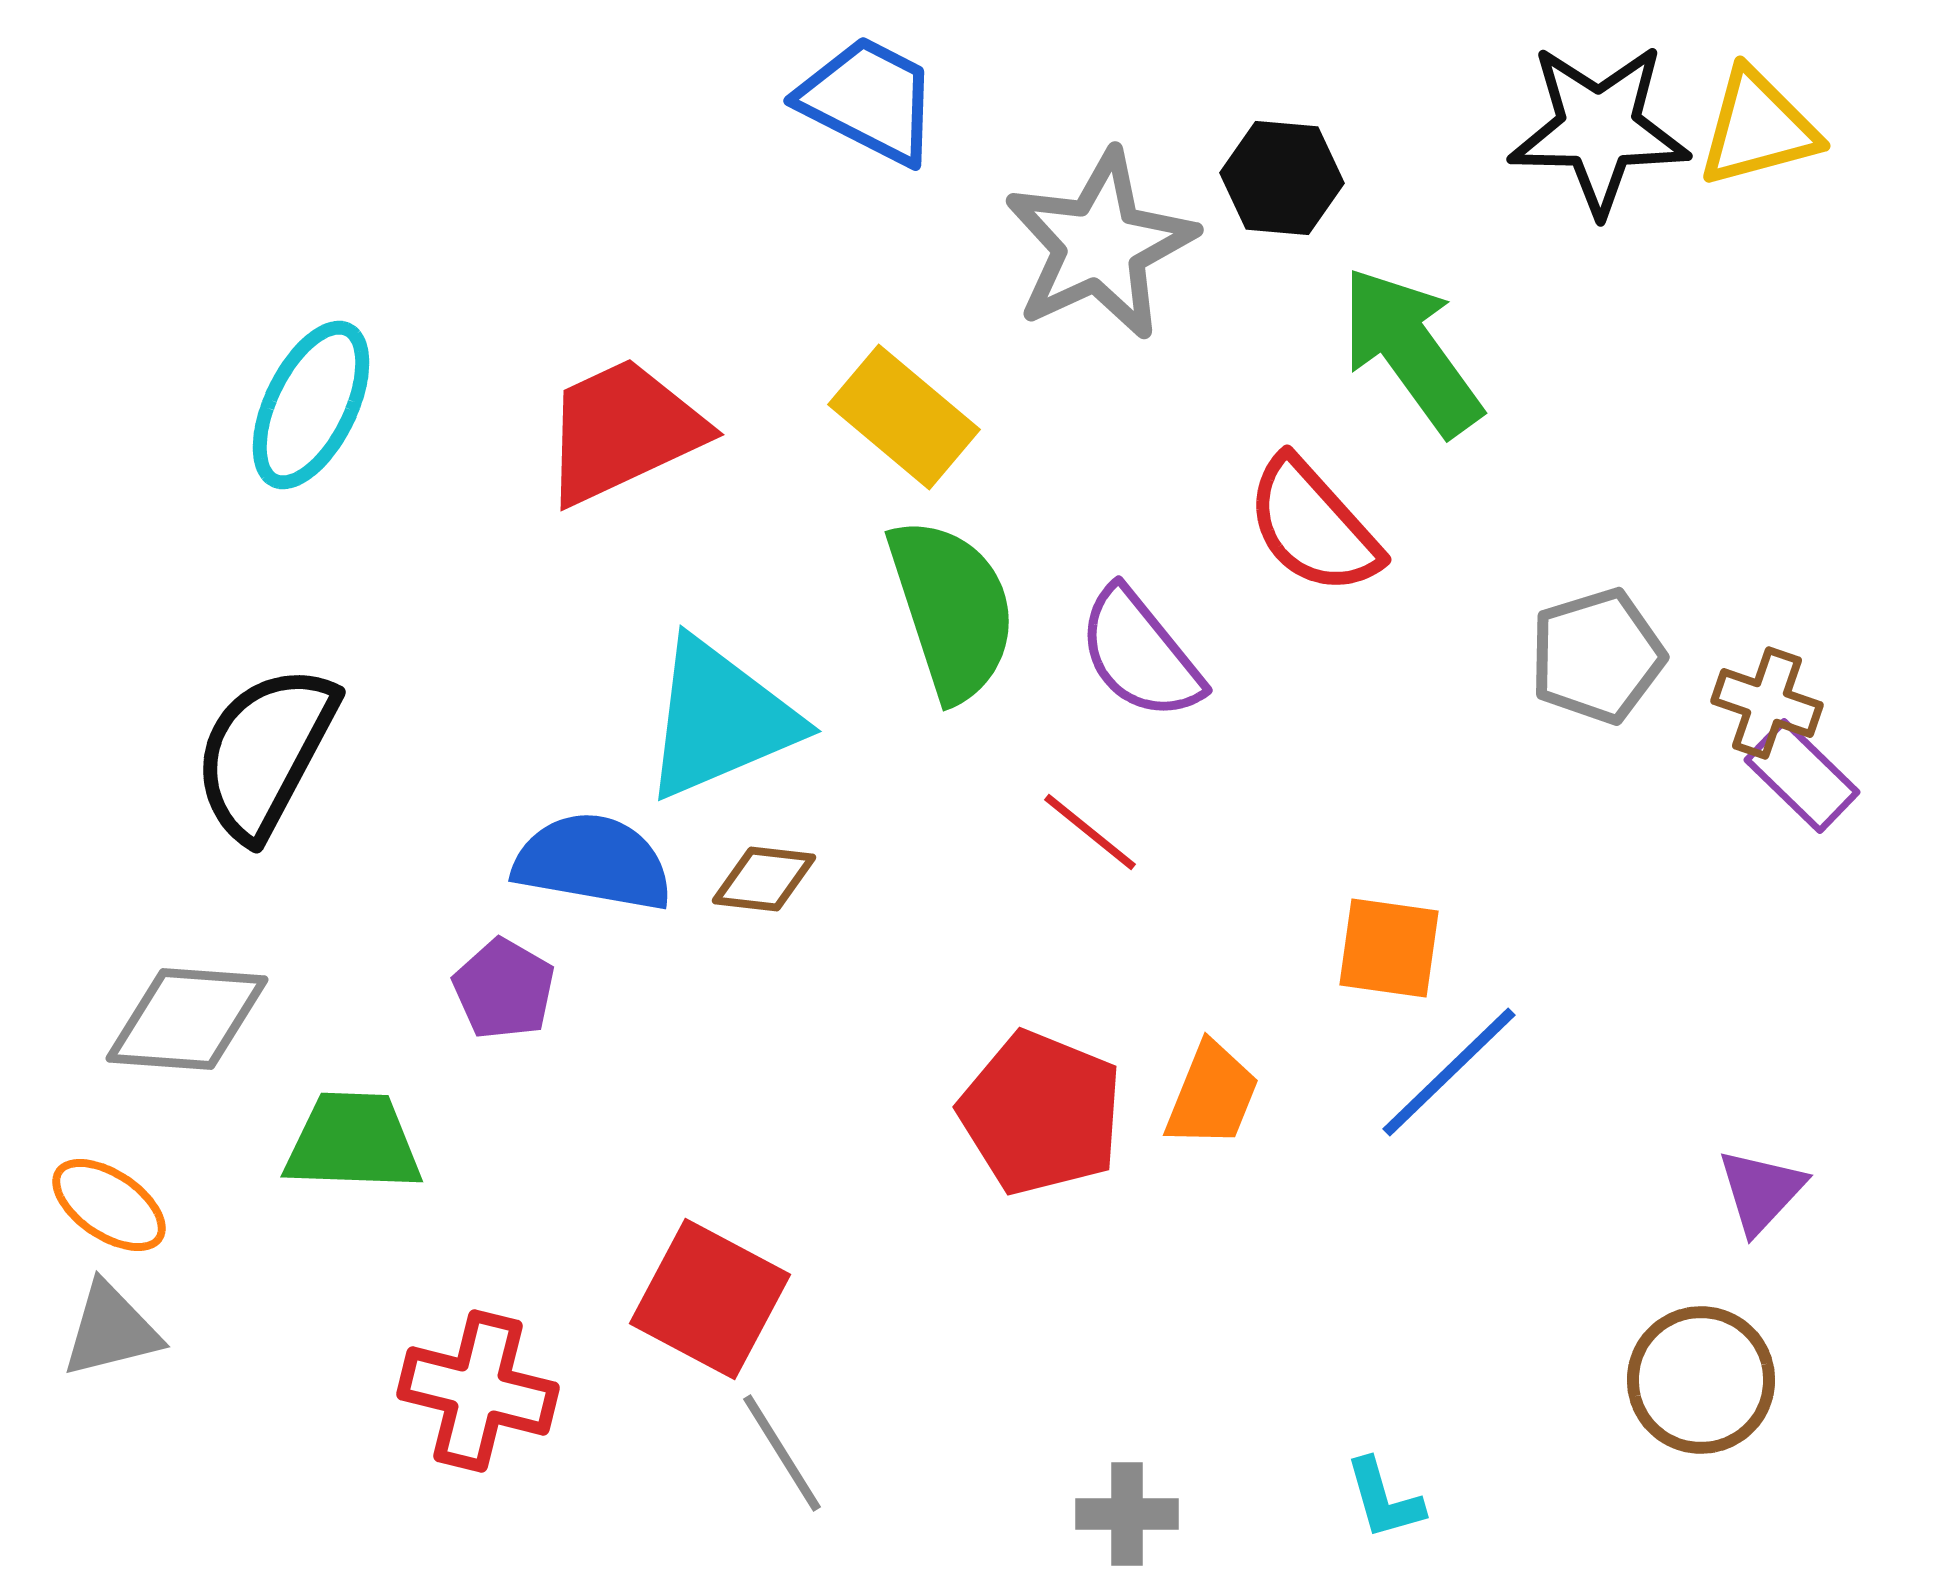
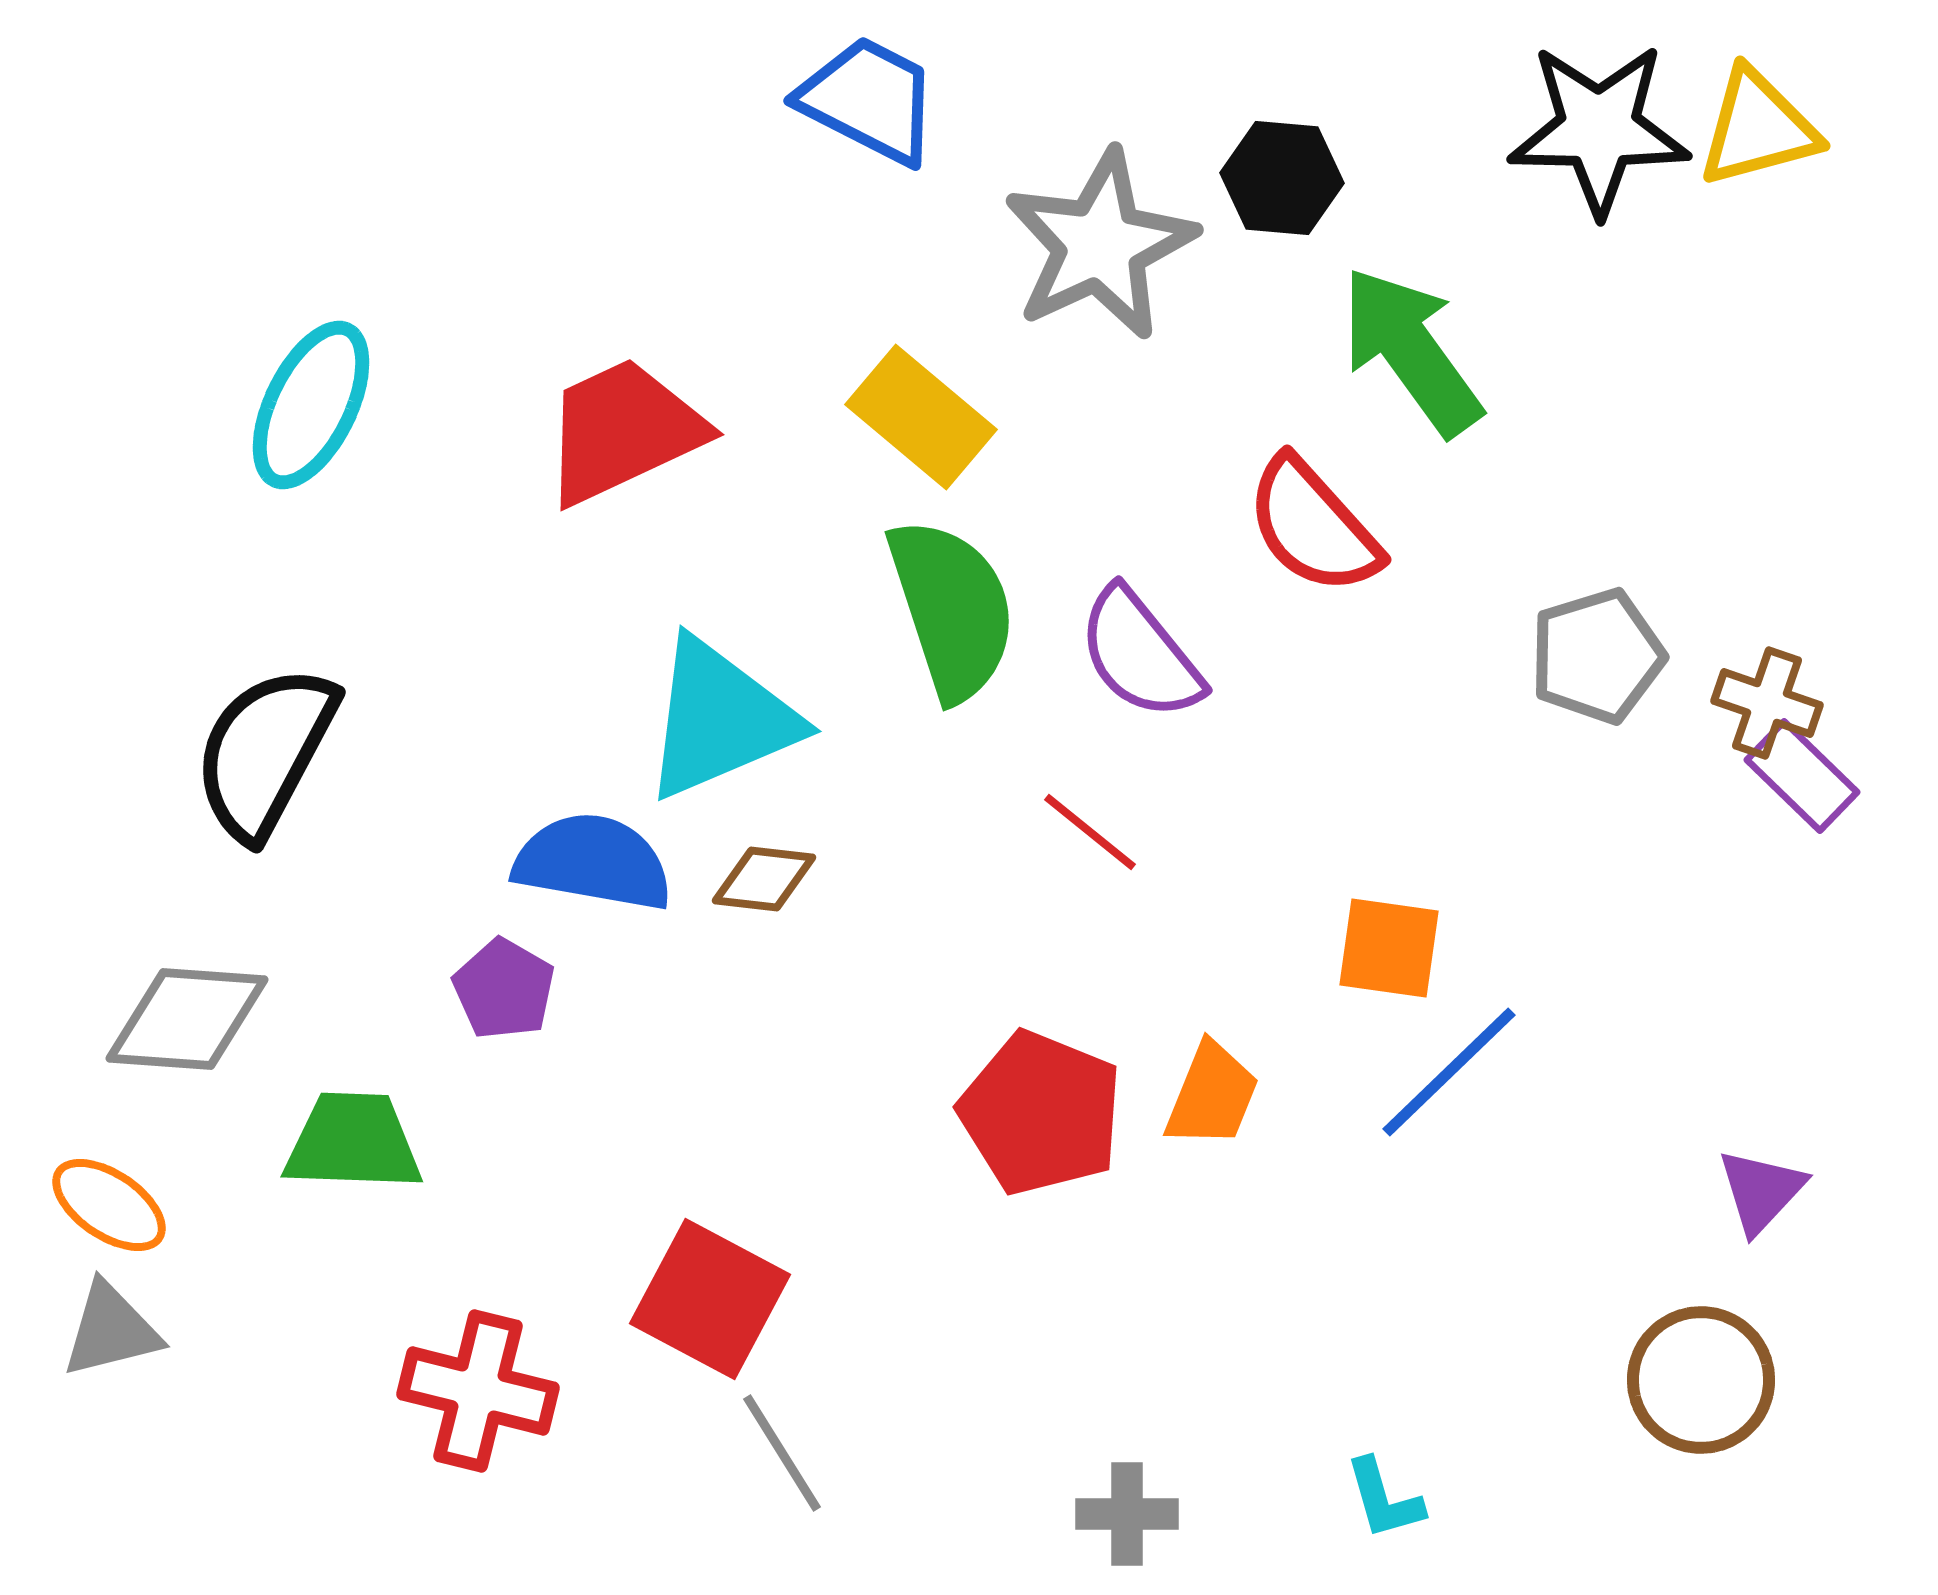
yellow rectangle: moved 17 px right
